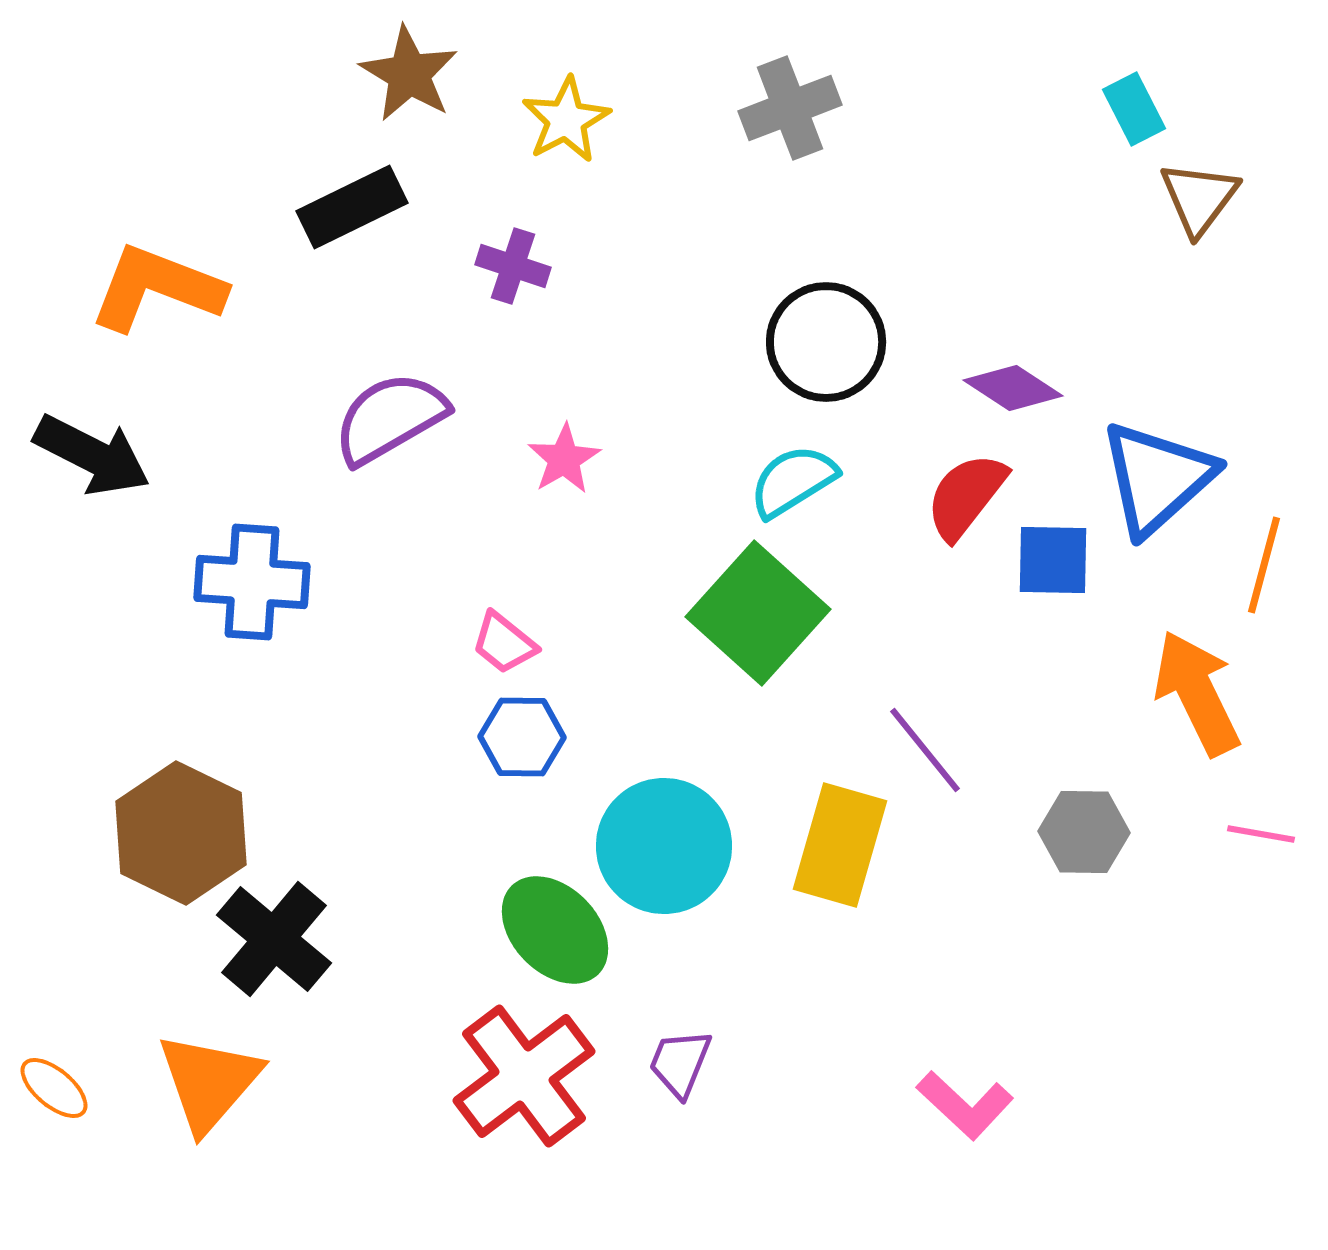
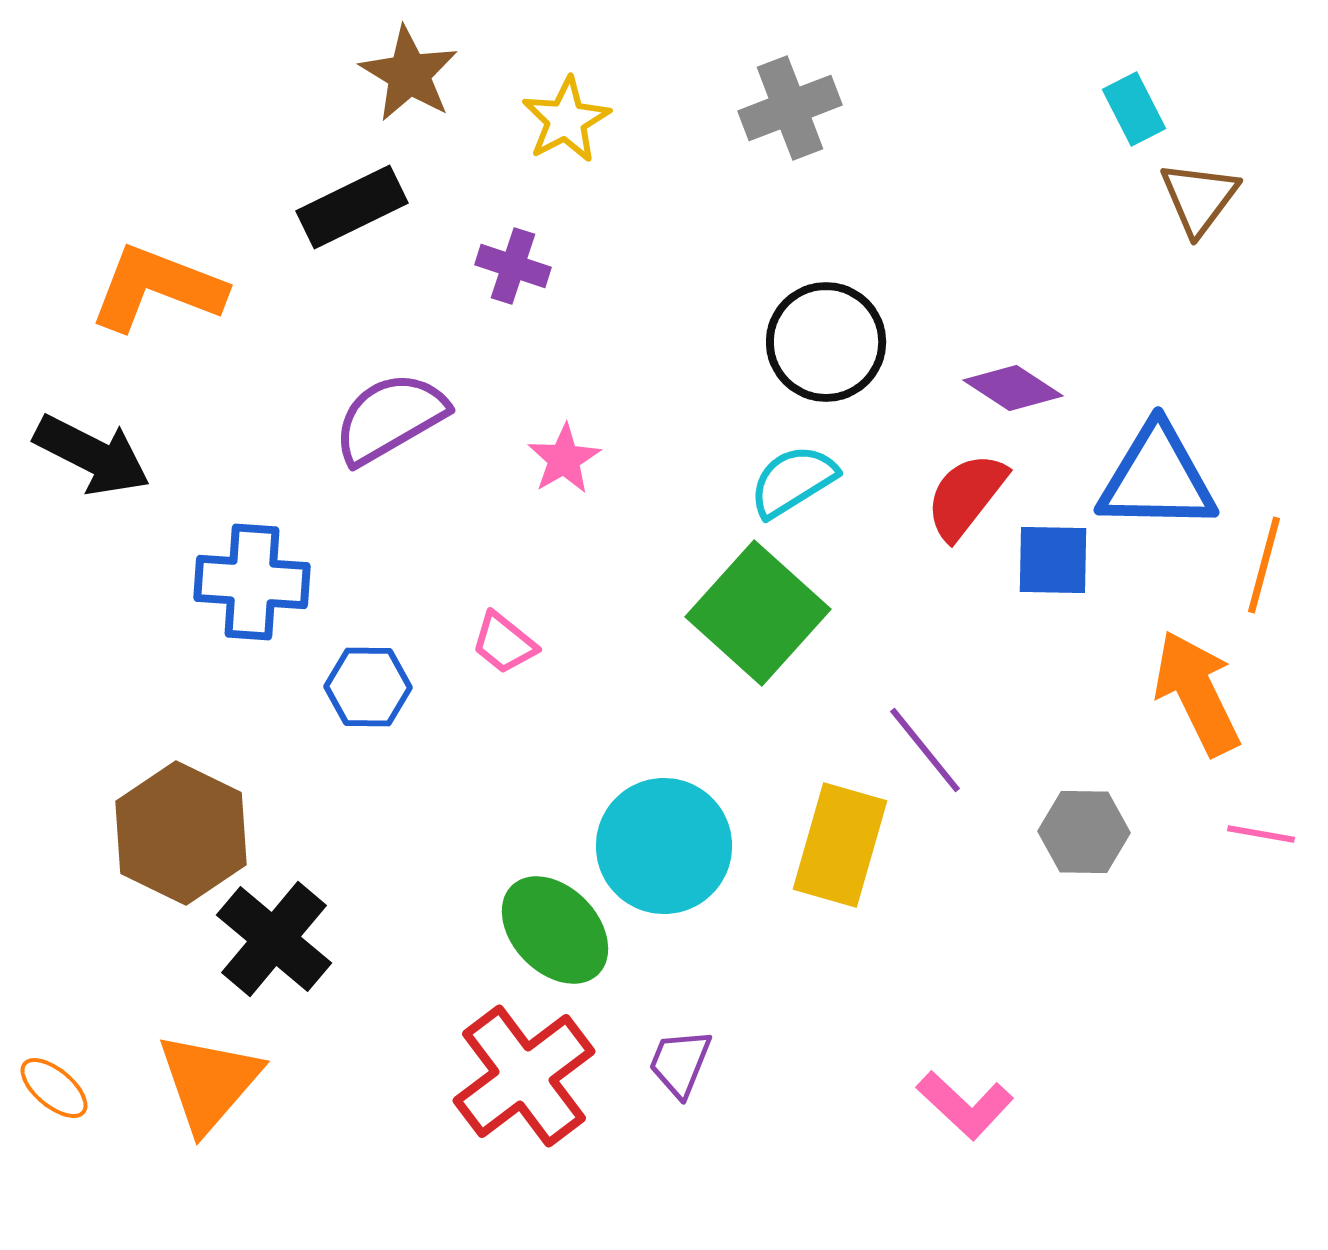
blue triangle: rotated 43 degrees clockwise
blue hexagon: moved 154 px left, 50 px up
